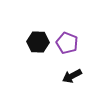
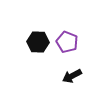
purple pentagon: moved 1 px up
